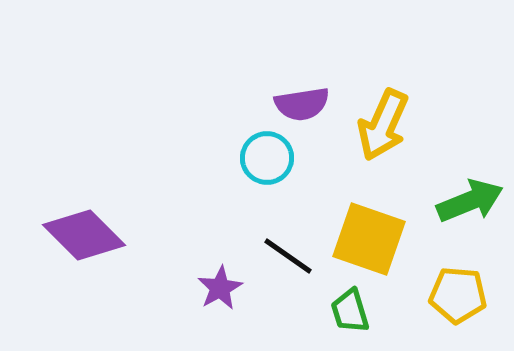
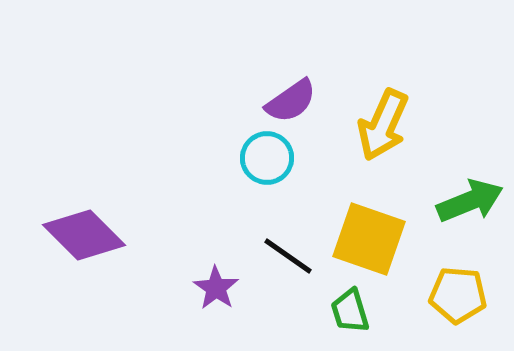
purple semicircle: moved 11 px left, 3 px up; rotated 26 degrees counterclockwise
purple star: moved 4 px left; rotated 9 degrees counterclockwise
